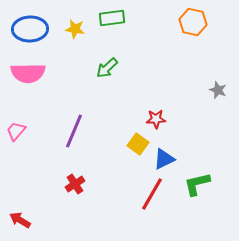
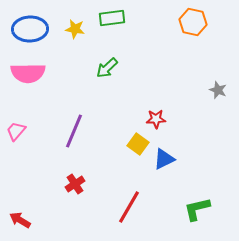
green L-shape: moved 25 px down
red line: moved 23 px left, 13 px down
